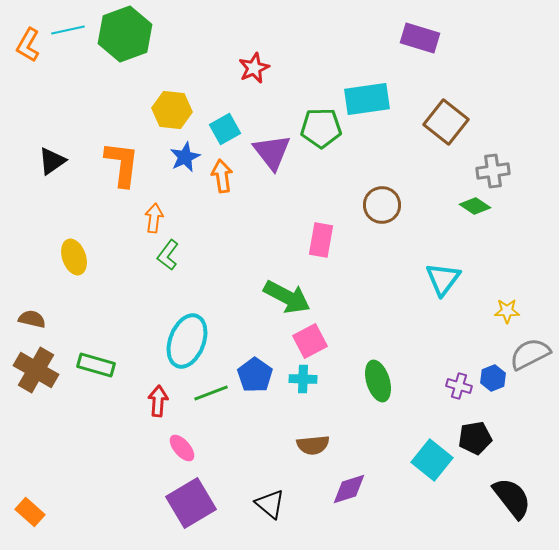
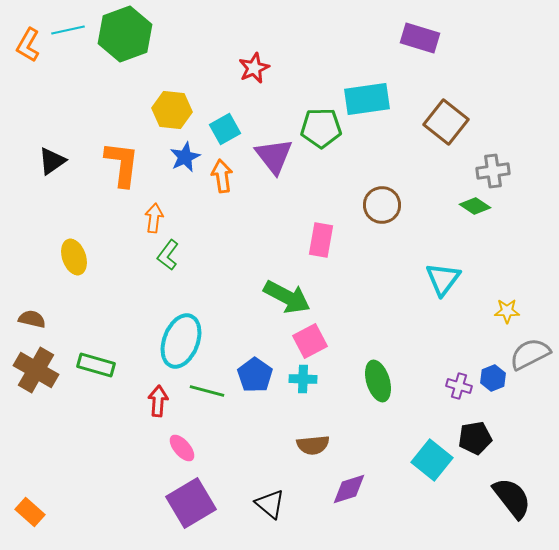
purple triangle at (272, 152): moved 2 px right, 4 px down
cyan ellipse at (187, 341): moved 6 px left
green line at (211, 393): moved 4 px left, 2 px up; rotated 36 degrees clockwise
